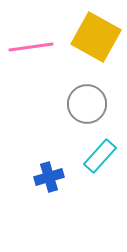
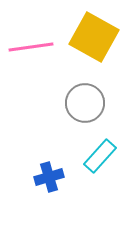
yellow square: moved 2 px left
gray circle: moved 2 px left, 1 px up
